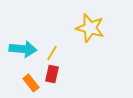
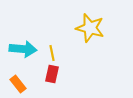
yellow line: rotated 42 degrees counterclockwise
orange rectangle: moved 13 px left, 1 px down
